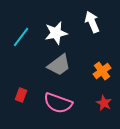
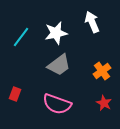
red rectangle: moved 6 px left, 1 px up
pink semicircle: moved 1 px left, 1 px down
